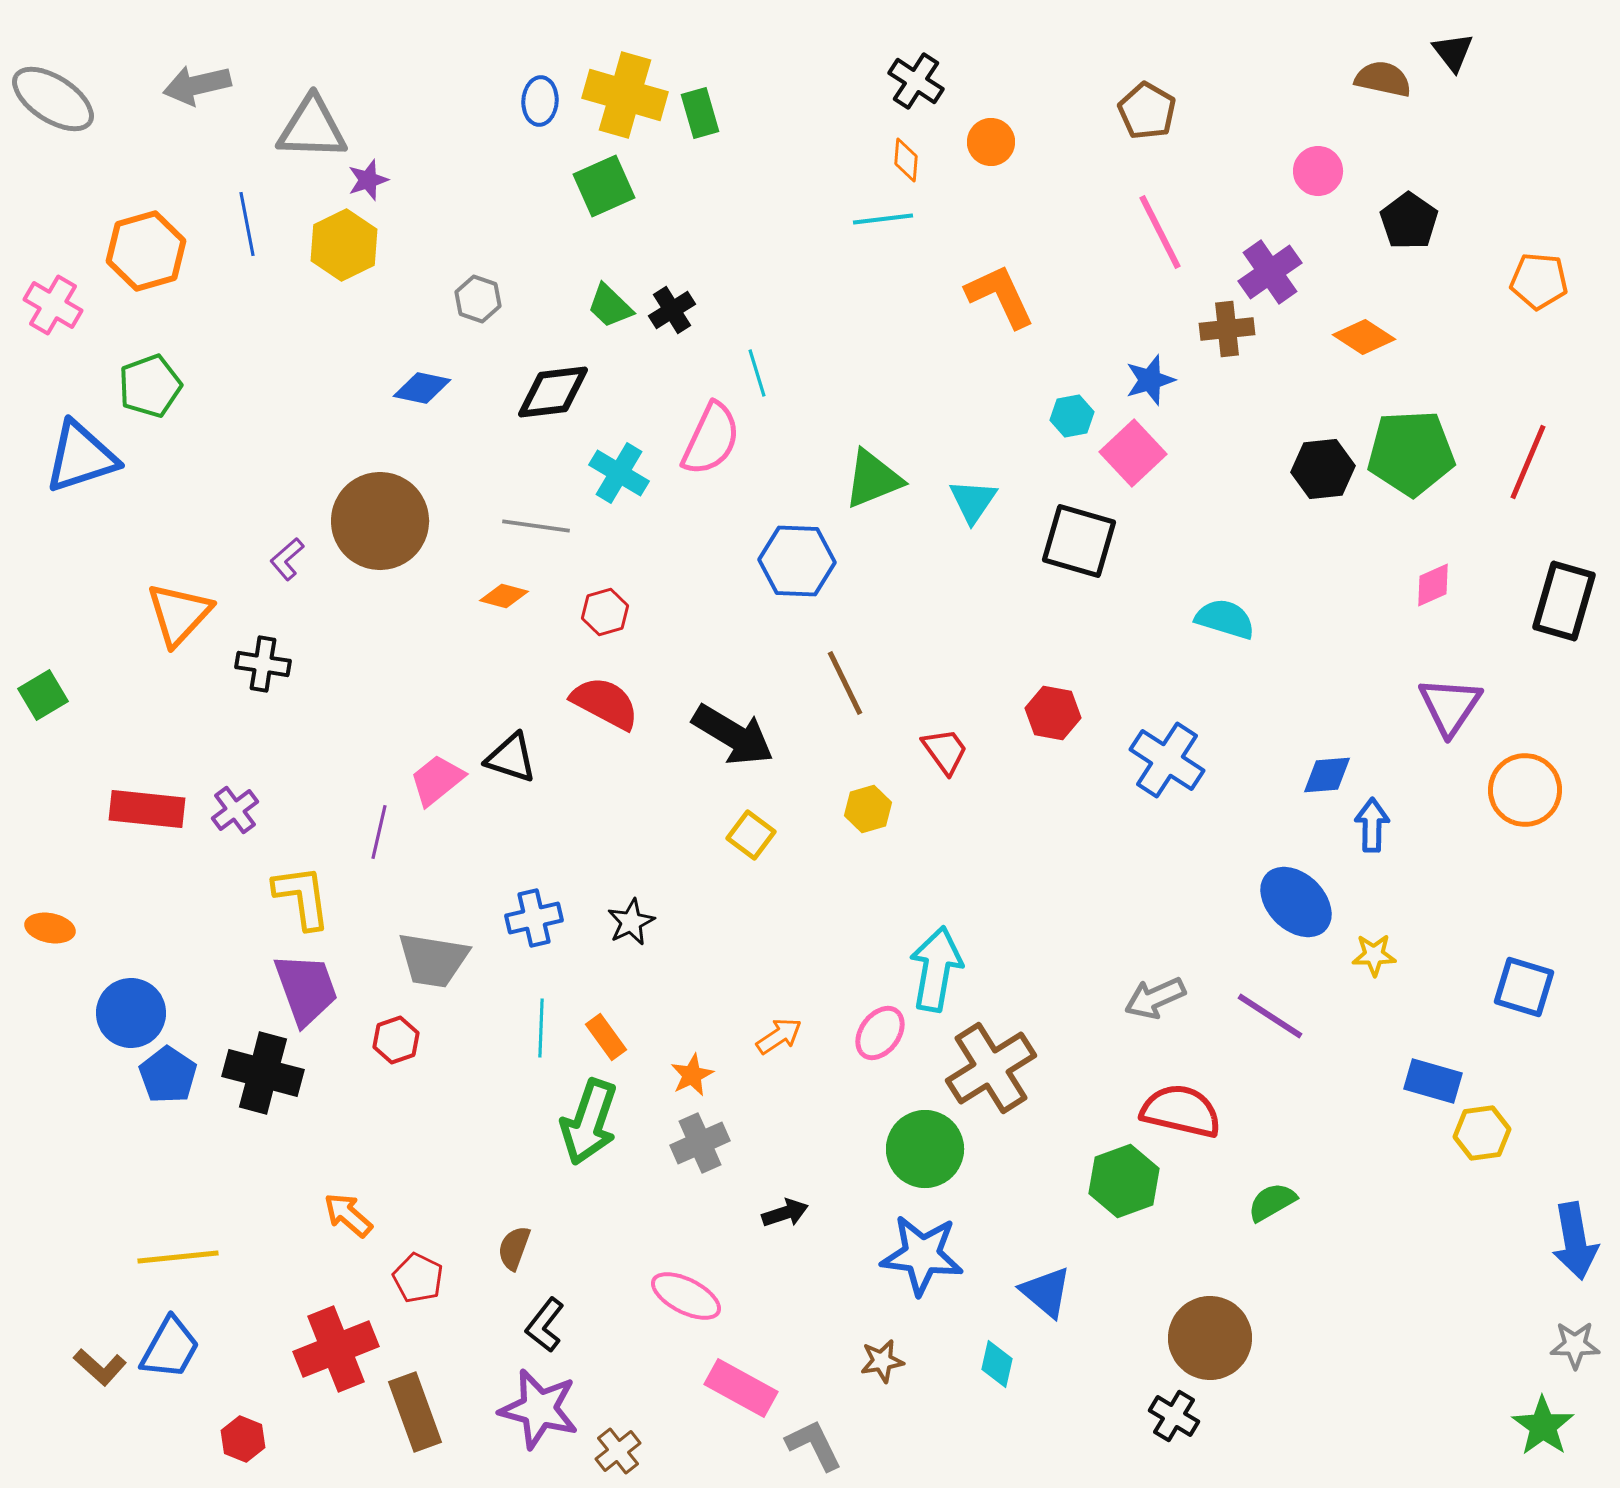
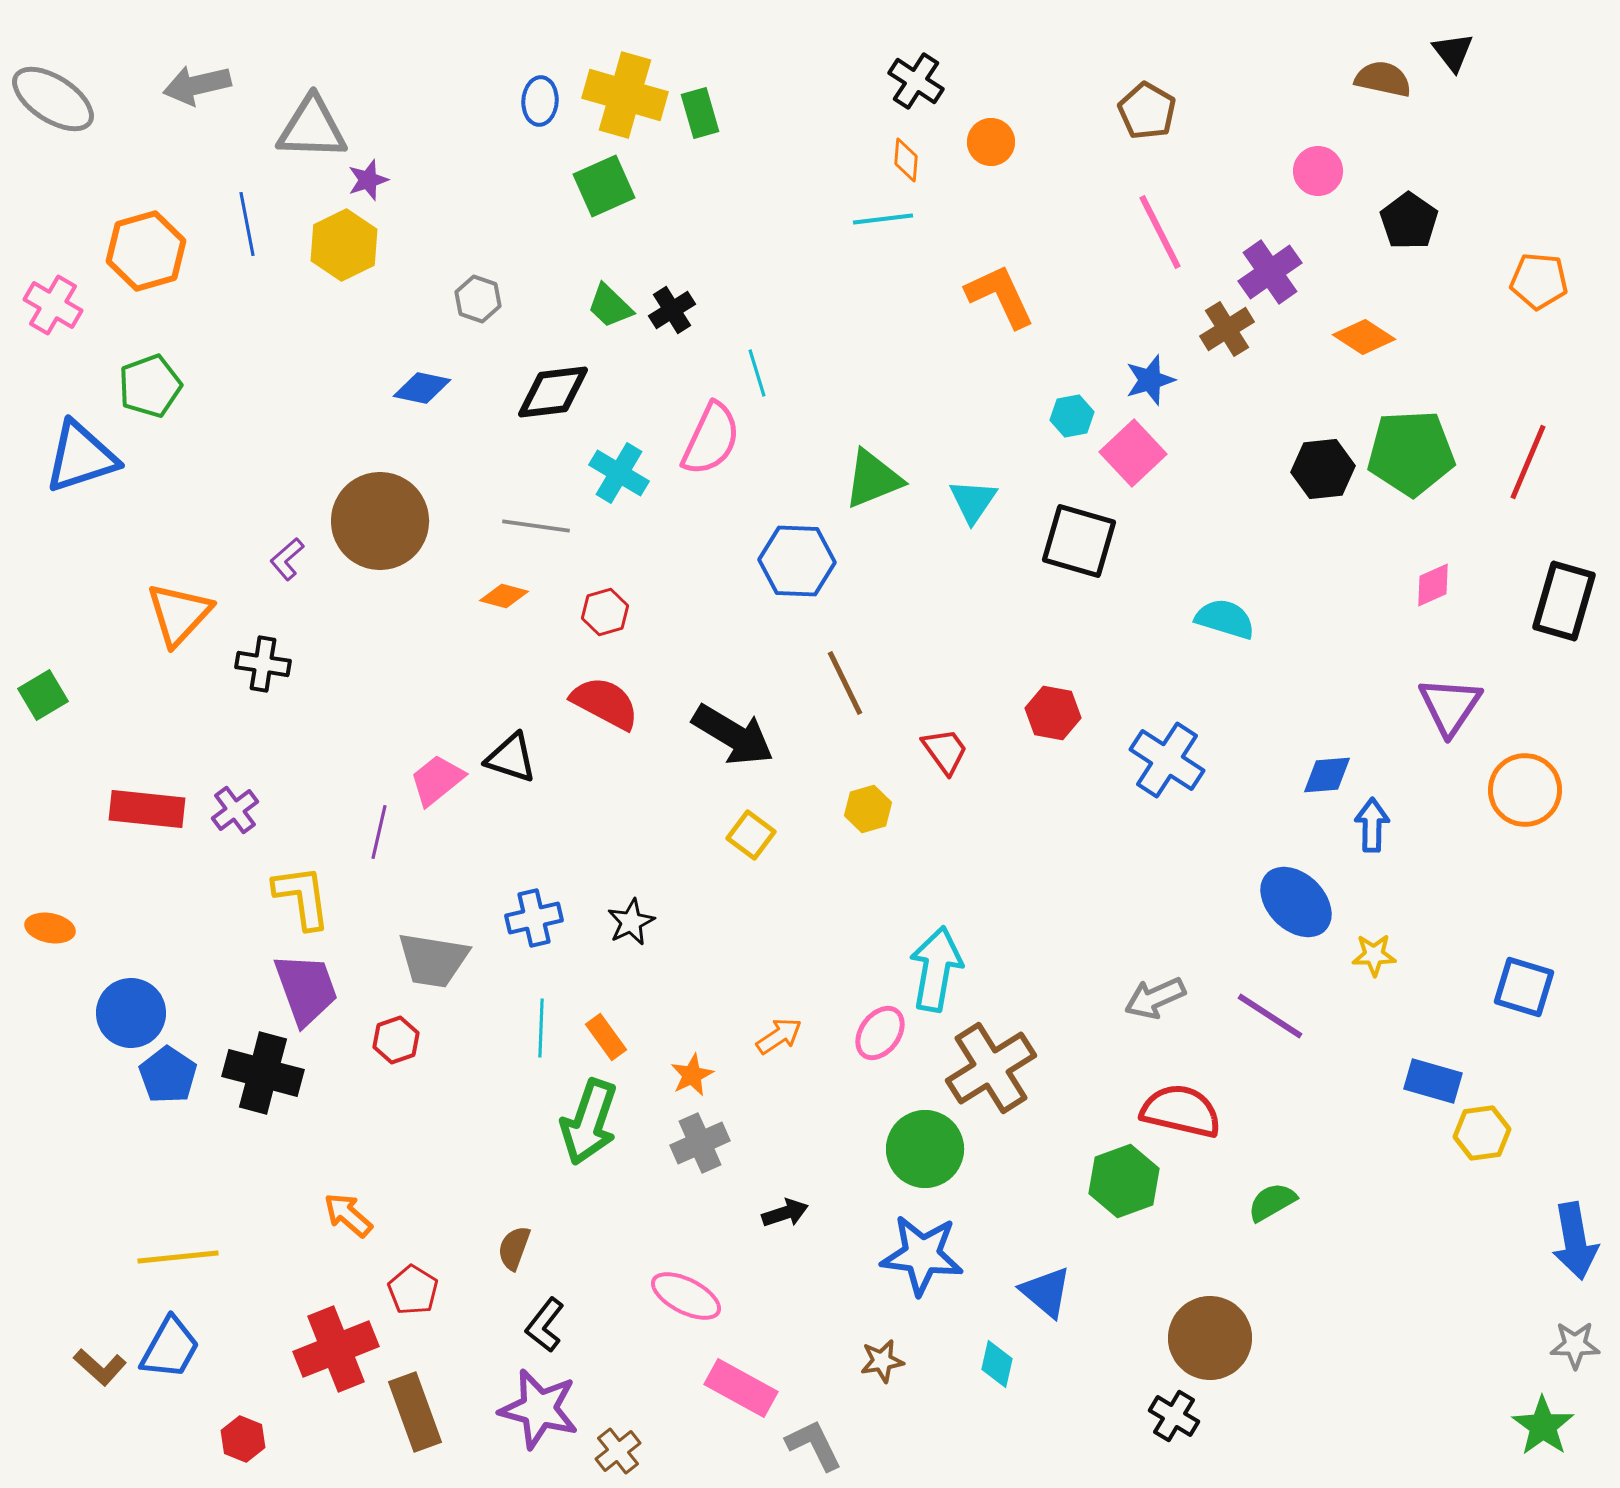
brown cross at (1227, 329): rotated 26 degrees counterclockwise
red pentagon at (418, 1278): moved 5 px left, 12 px down; rotated 6 degrees clockwise
